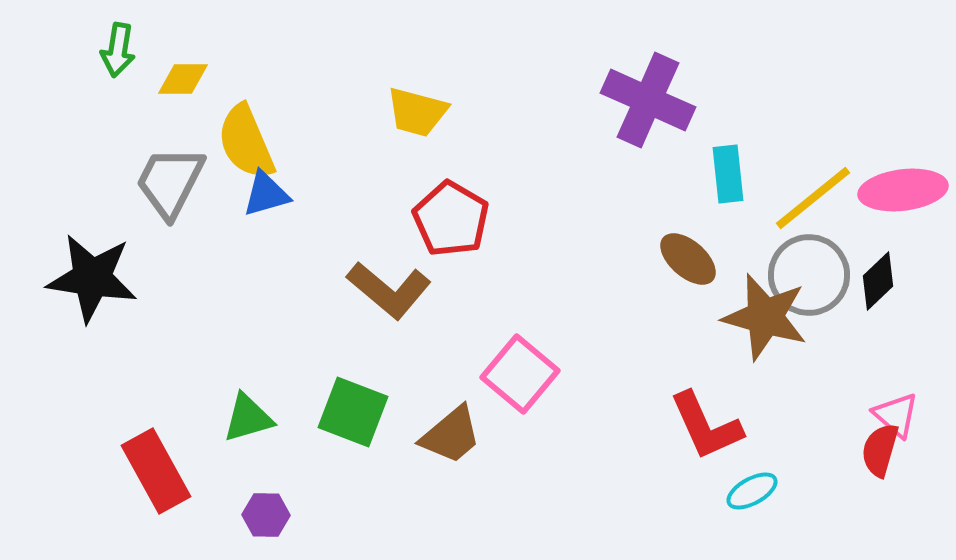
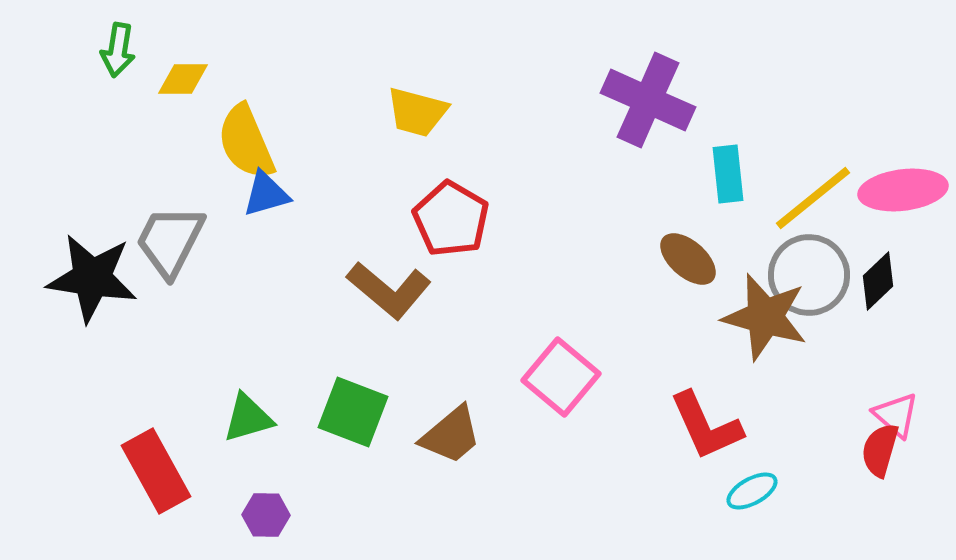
gray trapezoid: moved 59 px down
pink square: moved 41 px right, 3 px down
